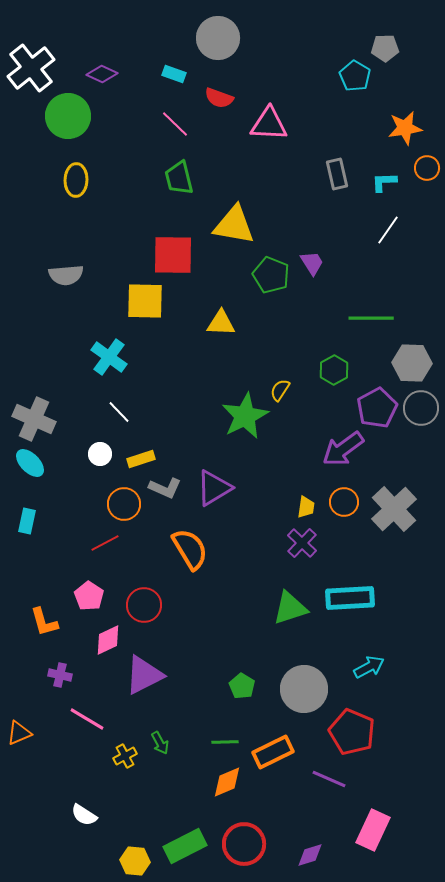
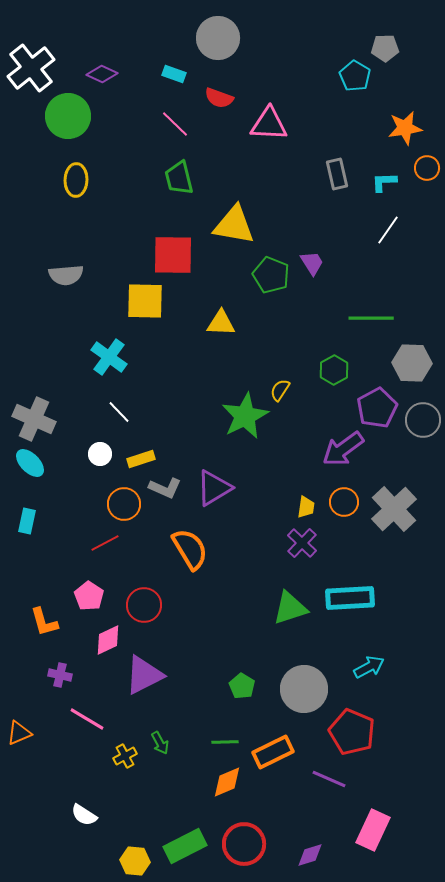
gray circle at (421, 408): moved 2 px right, 12 px down
